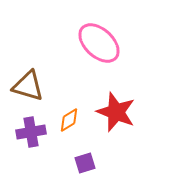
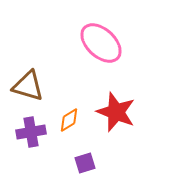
pink ellipse: moved 2 px right
